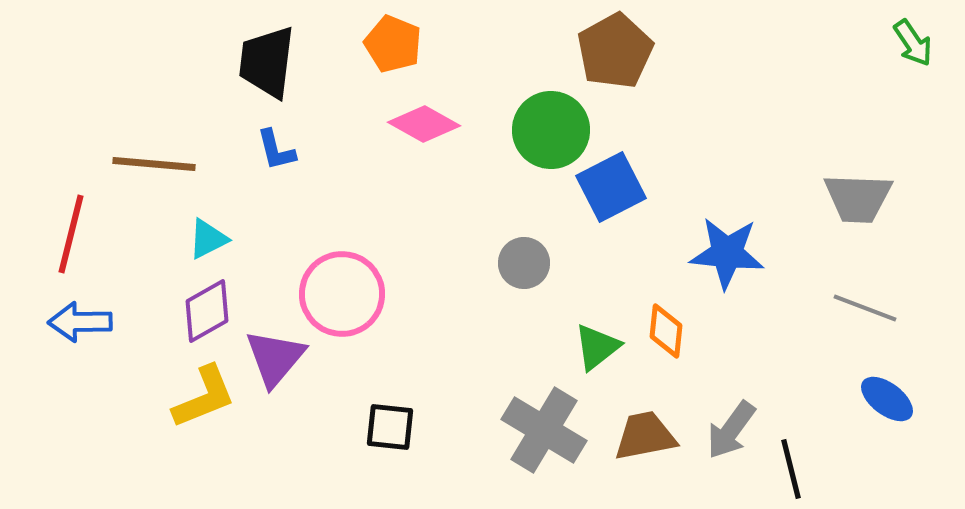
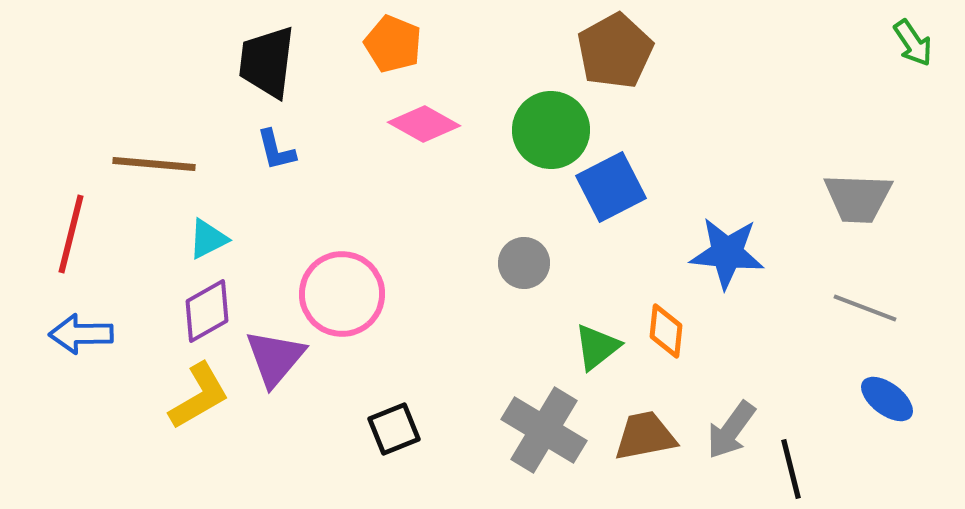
blue arrow: moved 1 px right, 12 px down
yellow L-shape: moved 5 px left, 1 px up; rotated 8 degrees counterclockwise
black square: moved 4 px right, 2 px down; rotated 28 degrees counterclockwise
